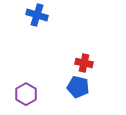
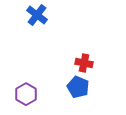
blue cross: rotated 20 degrees clockwise
blue pentagon: rotated 10 degrees clockwise
